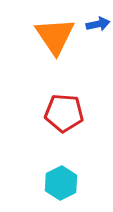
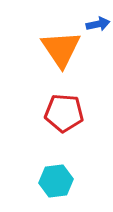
orange triangle: moved 6 px right, 13 px down
cyan hexagon: moved 5 px left, 2 px up; rotated 20 degrees clockwise
